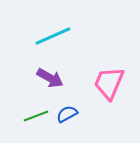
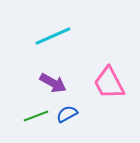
purple arrow: moved 3 px right, 5 px down
pink trapezoid: rotated 51 degrees counterclockwise
